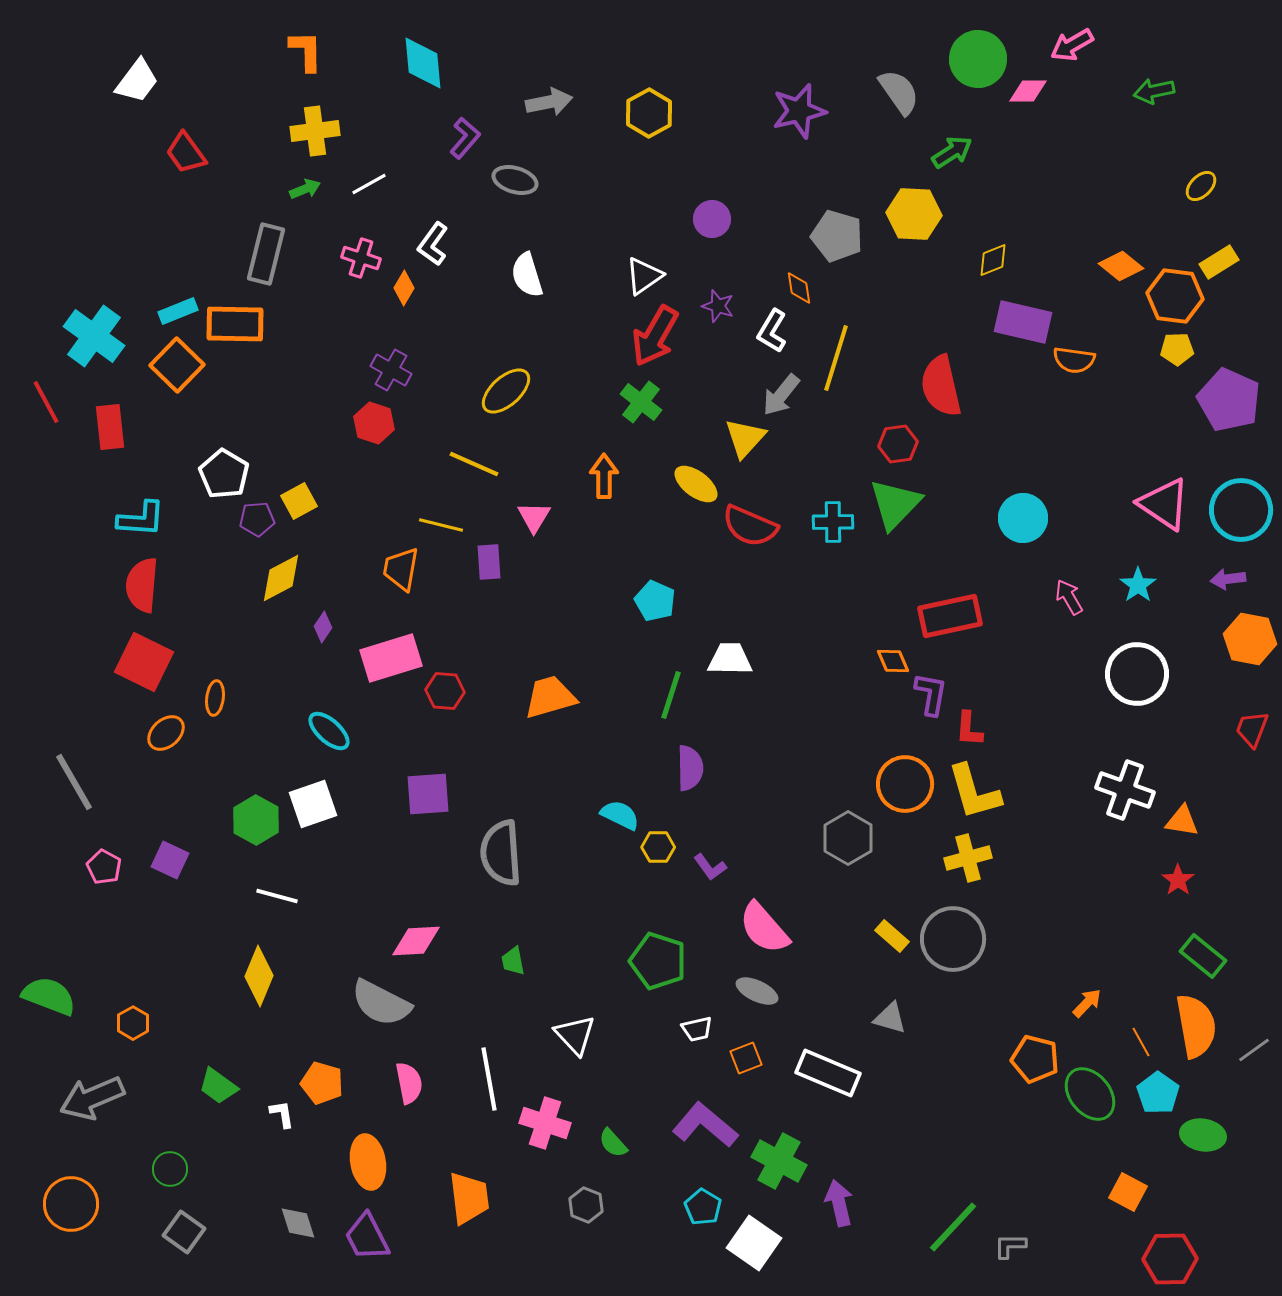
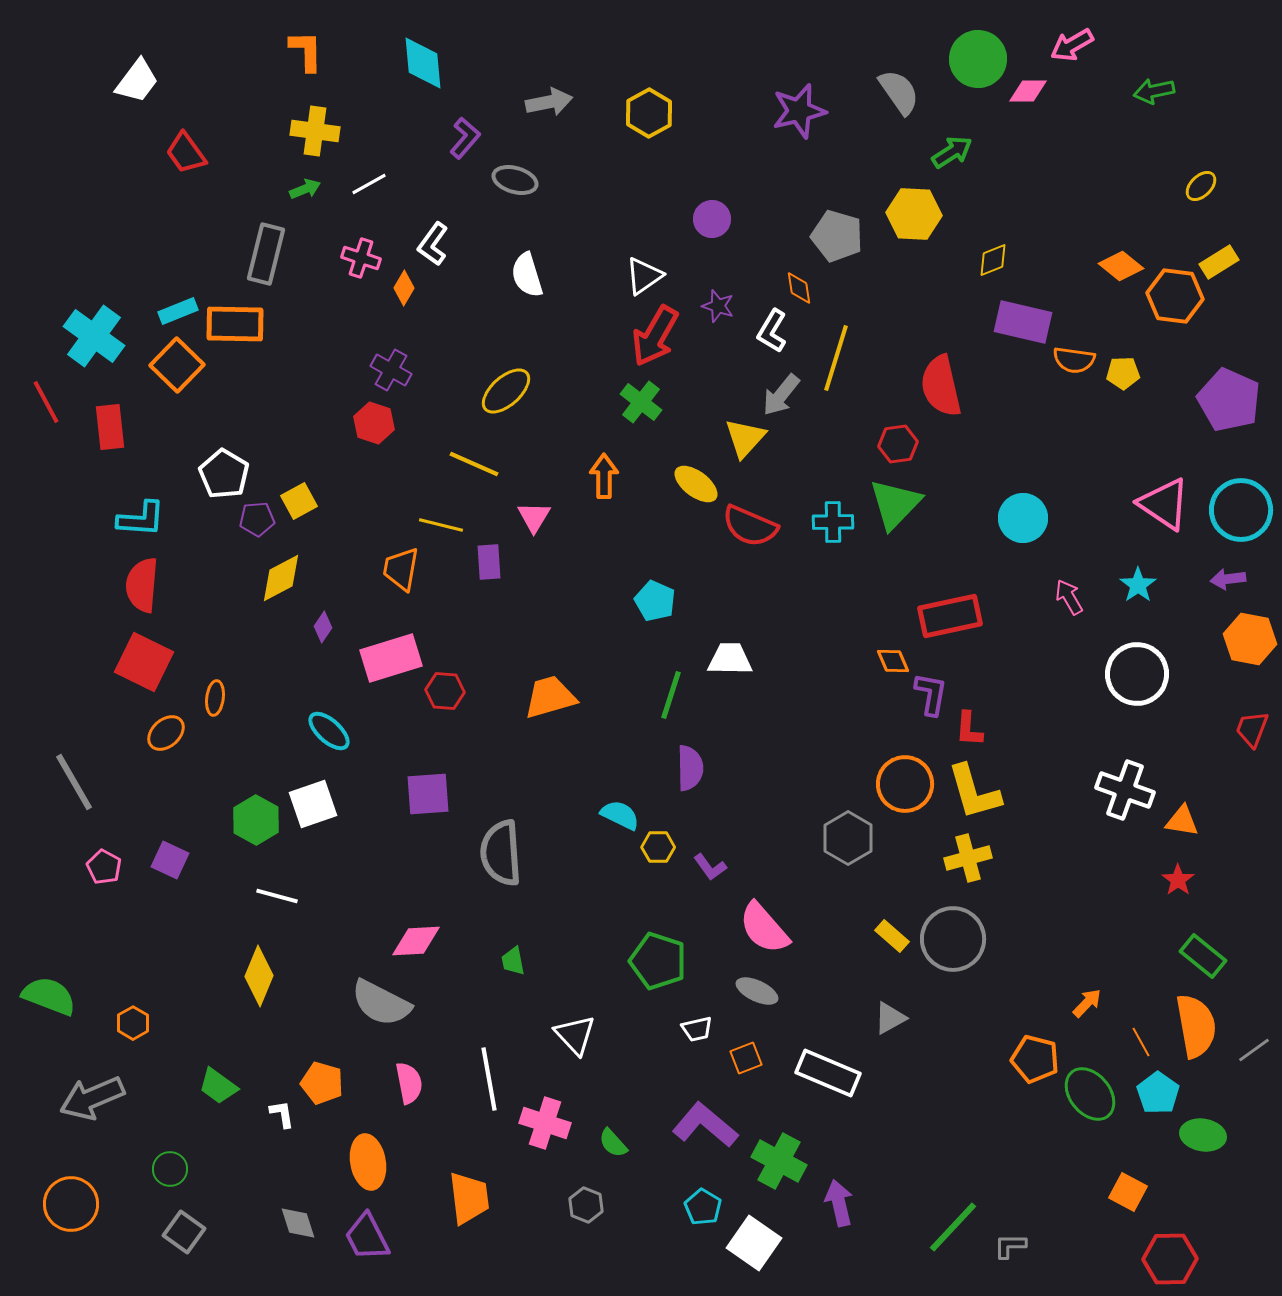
yellow cross at (315, 131): rotated 15 degrees clockwise
yellow pentagon at (1177, 349): moved 54 px left, 24 px down
gray triangle at (890, 1018): rotated 45 degrees counterclockwise
